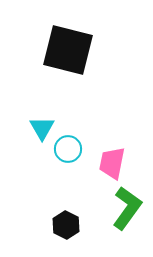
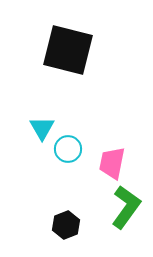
green L-shape: moved 1 px left, 1 px up
black hexagon: rotated 12 degrees clockwise
